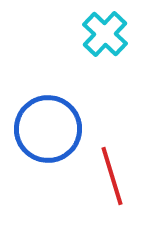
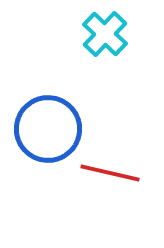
red line: moved 2 px left, 3 px up; rotated 60 degrees counterclockwise
